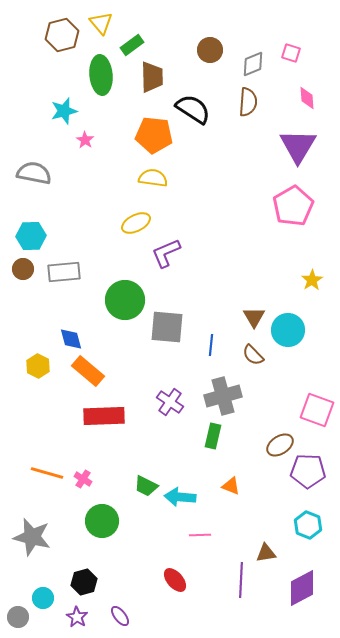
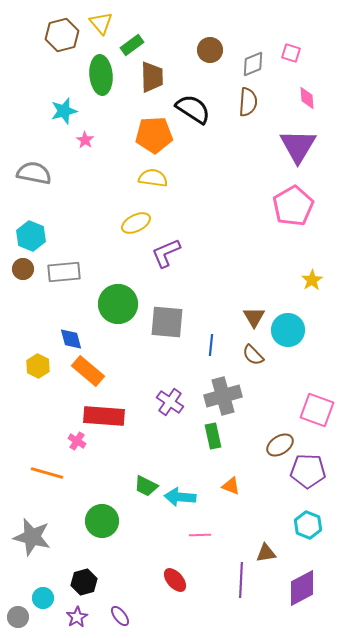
orange pentagon at (154, 135): rotated 9 degrees counterclockwise
cyan hexagon at (31, 236): rotated 24 degrees clockwise
green circle at (125, 300): moved 7 px left, 4 px down
gray square at (167, 327): moved 5 px up
red rectangle at (104, 416): rotated 6 degrees clockwise
green rectangle at (213, 436): rotated 25 degrees counterclockwise
pink cross at (83, 479): moved 6 px left, 38 px up
purple star at (77, 617): rotated 10 degrees clockwise
